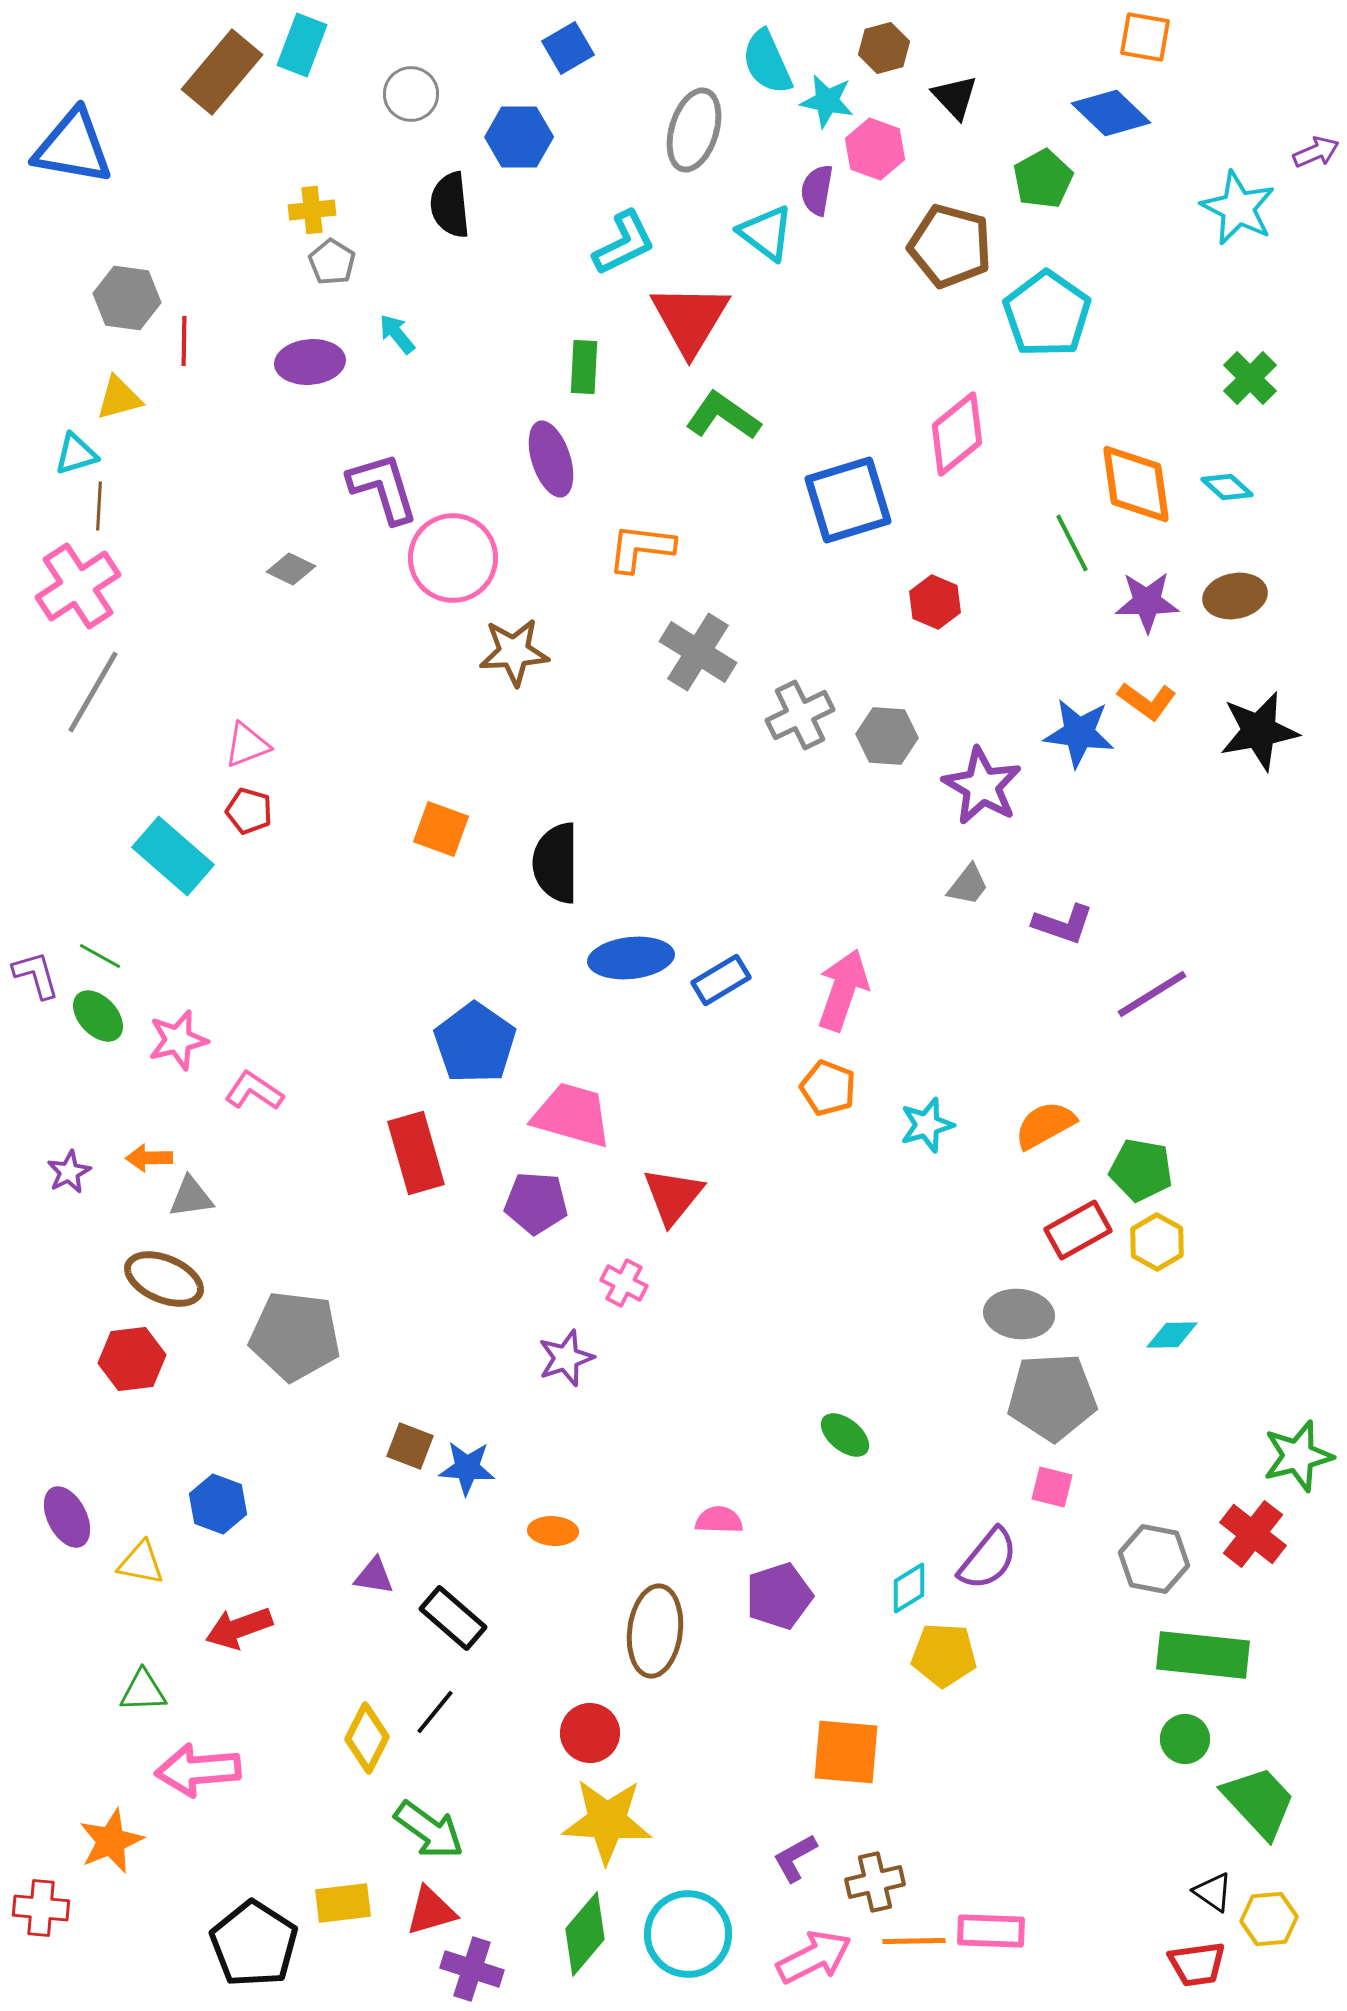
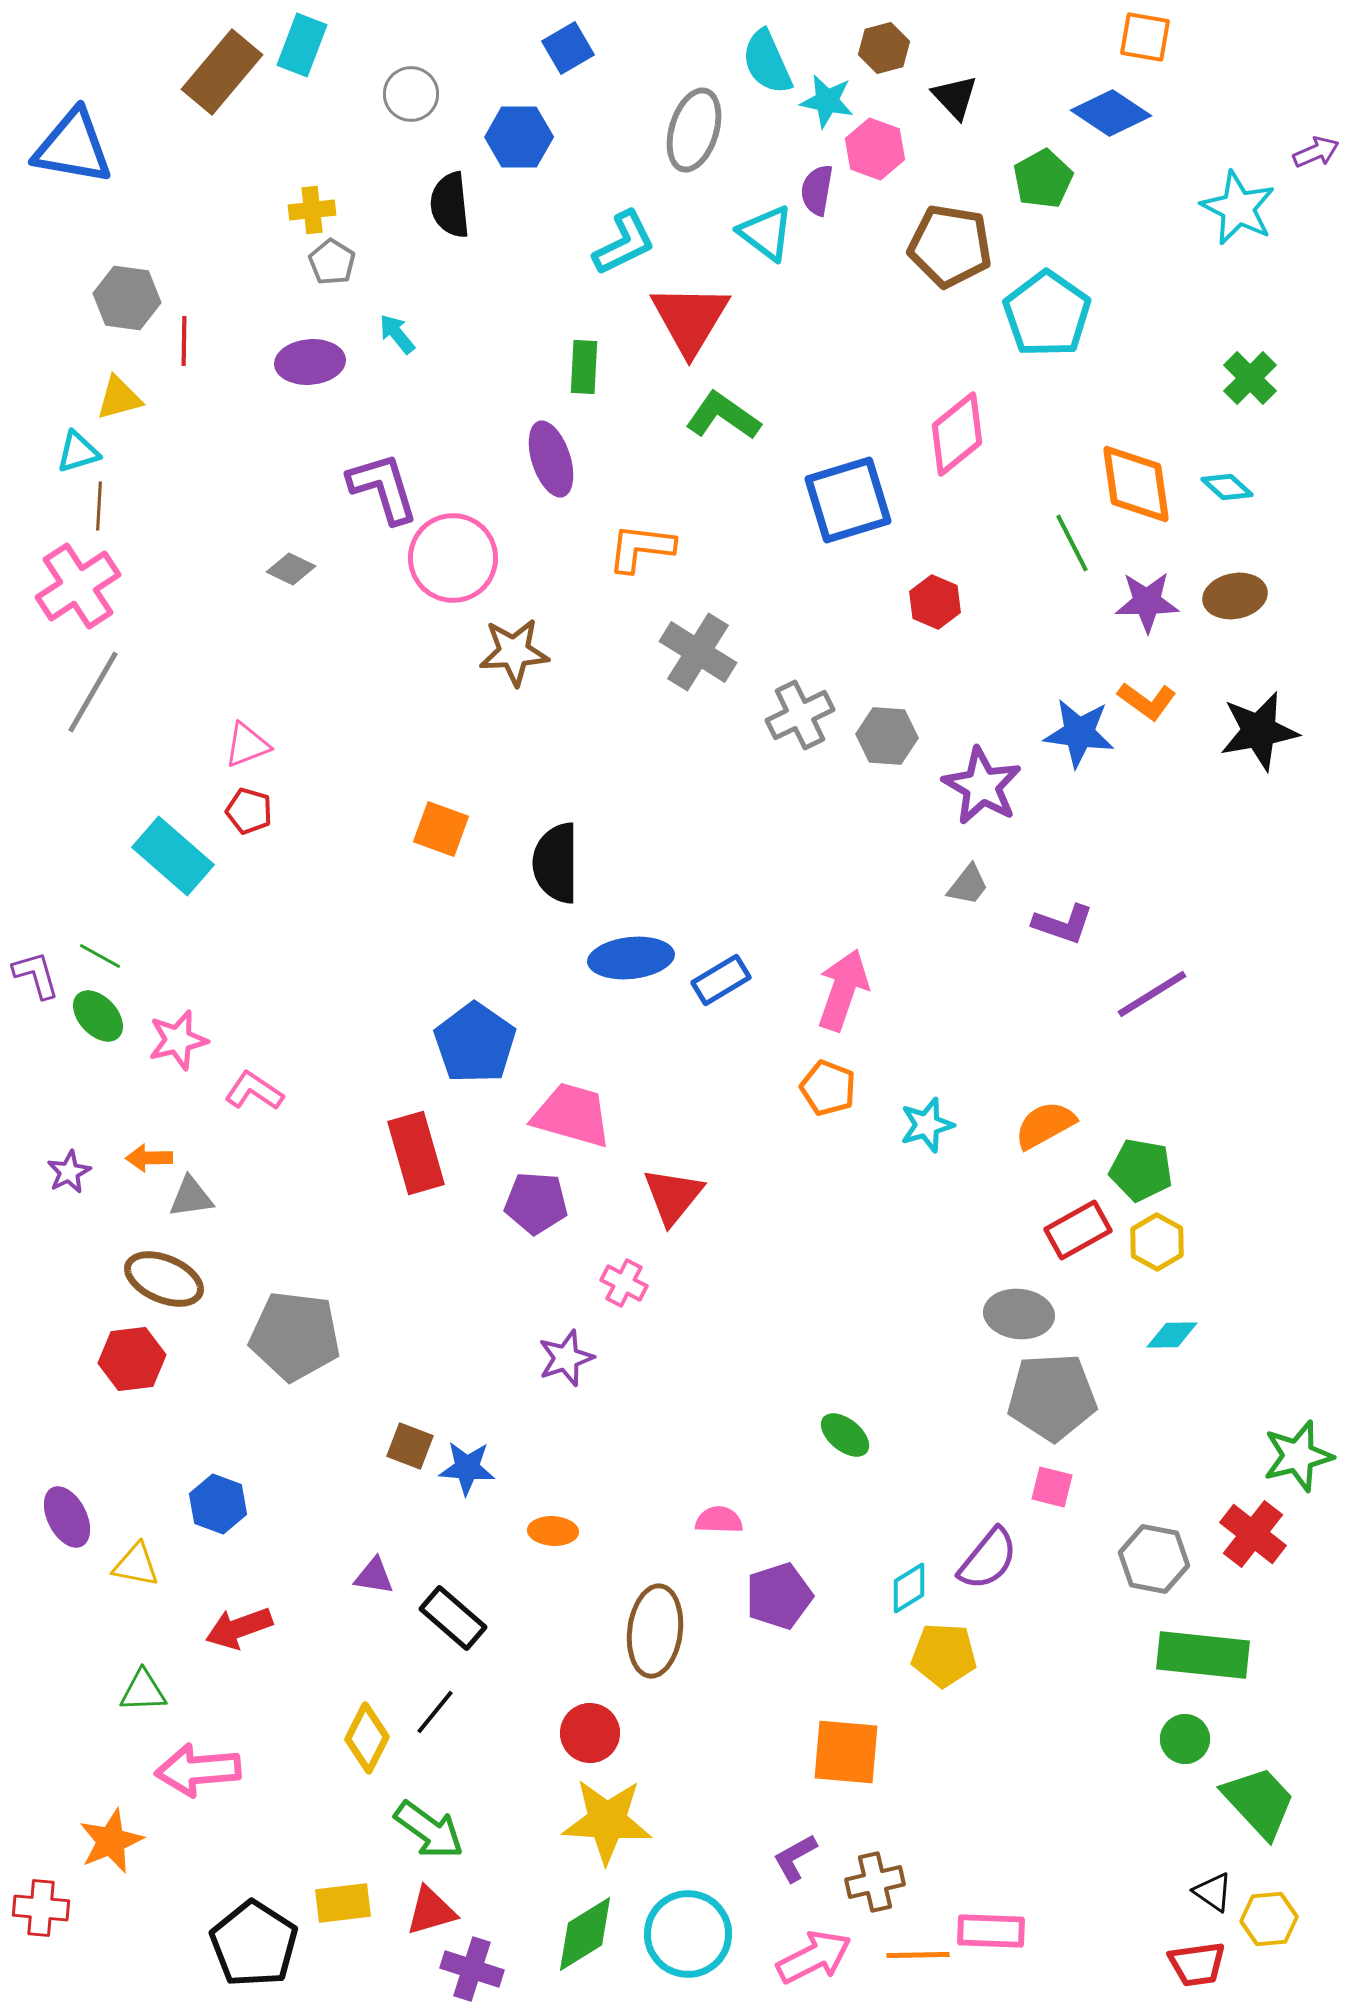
blue diamond at (1111, 113): rotated 10 degrees counterclockwise
brown pentagon at (950, 246): rotated 6 degrees counterclockwise
cyan triangle at (76, 454): moved 2 px right, 2 px up
yellow triangle at (141, 1563): moved 5 px left, 2 px down
green diamond at (585, 1934): rotated 18 degrees clockwise
orange line at (914, 1941): moved 4 px right, 14 px down
